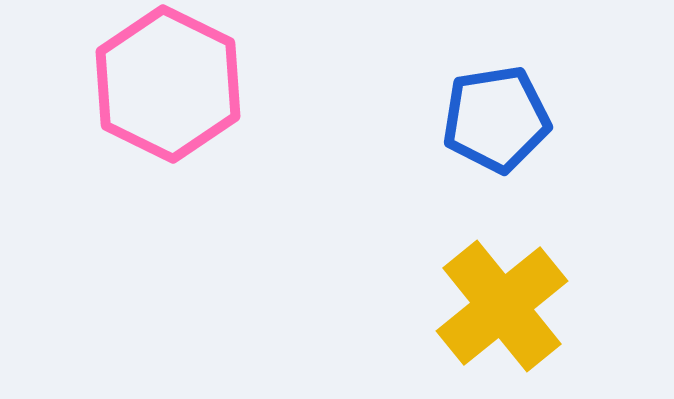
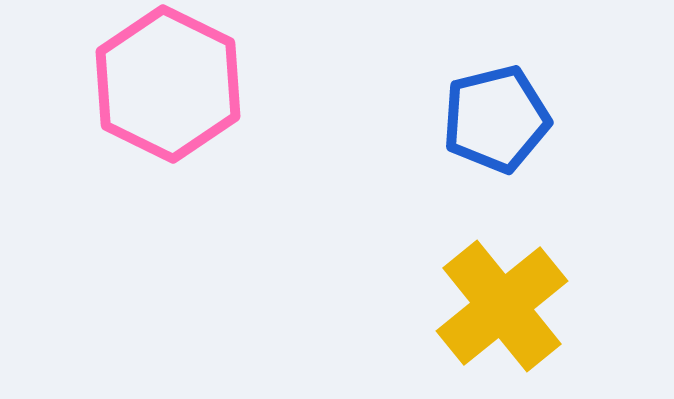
blue pentagon: rotated 5 degrees counterclockwise
